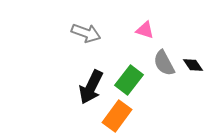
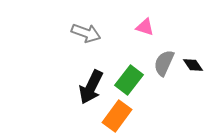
pink triangle: moved 3 px up
gray semicircle: rotated 52 degrees clockwise
